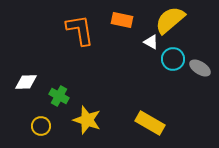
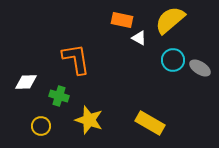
orange L-shape: moved 4 px left, 29 px down
white triangle: moved 12 px left, 4 px up
cyan circle: moved 1 px down
green cross: rotated 12 degrees counterclockwise
yellow star: moved 2 px right
